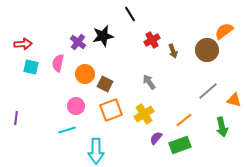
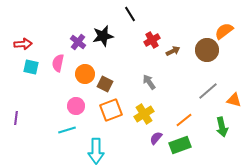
brown arrow: rotated 96 degrees counterclockwise
